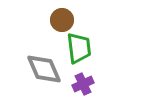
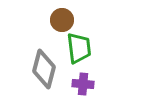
gray diamond: rotated 39 degrees clockwise
purple cross: rotated 30 degrees clockwise
